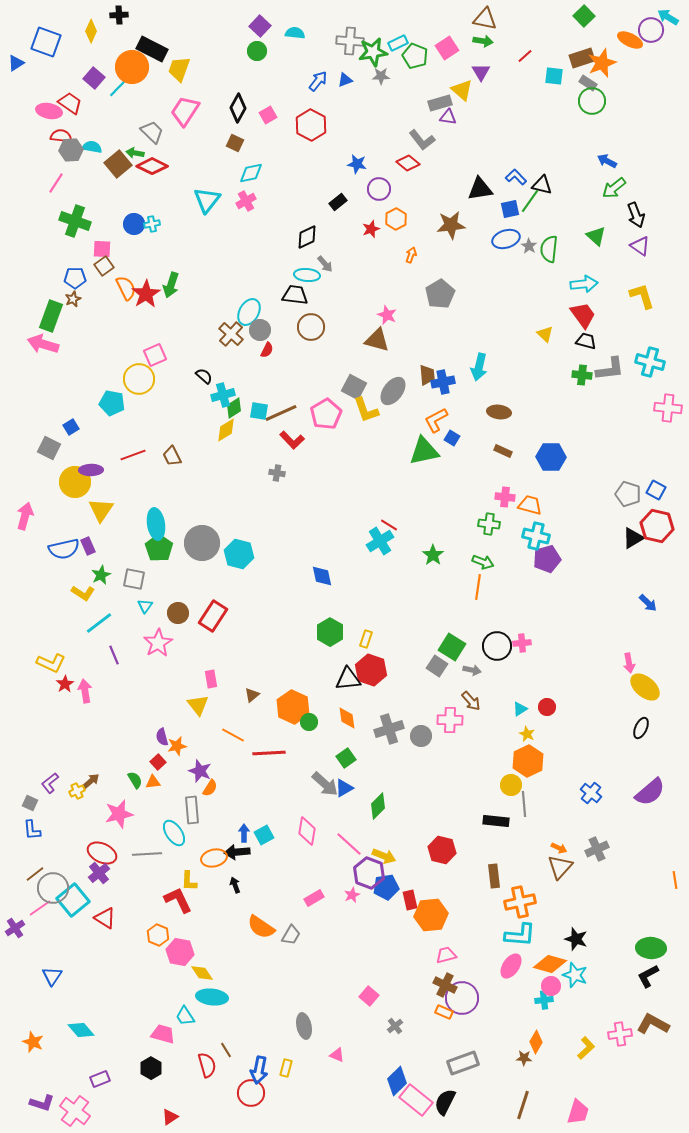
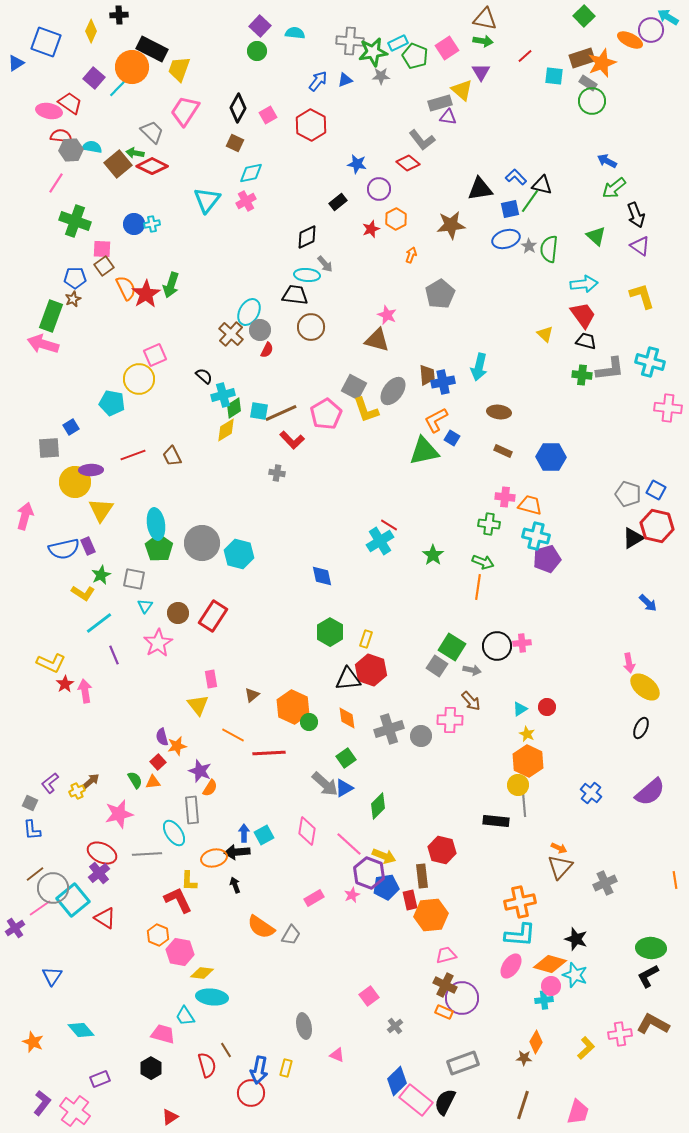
gray square at (49, 448): rotated 30 degrees counterclockwise
orange hexagon at (528, 761): rotated 8 degrees counterclockwise
yellow circle at (511, 785): moved 7 px right
gray cross at (597, 849): moved 8 px right, 34 px down
brown rectangle at (494, 876): moved 72 px left
yellow diamond at (202, 973): rotated 50 degrees counterclockwise
pink square at (369, 996): rotated 12 degrees clockwise
purple L-shape at (42, 1103): rotated 70 degrees counterclockwise
